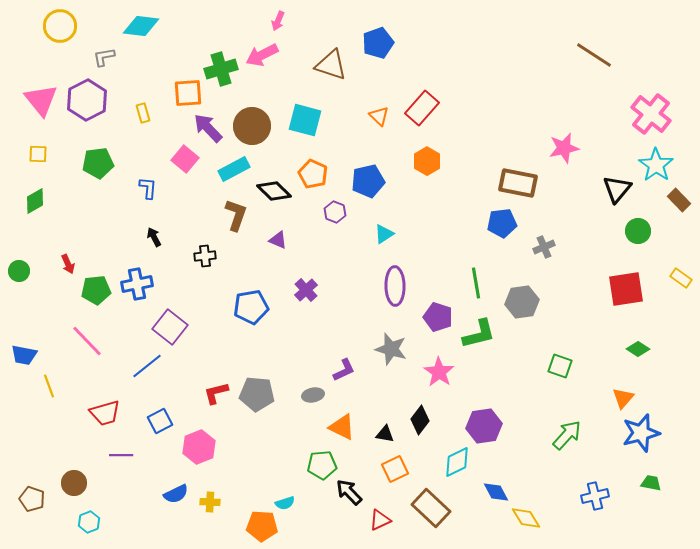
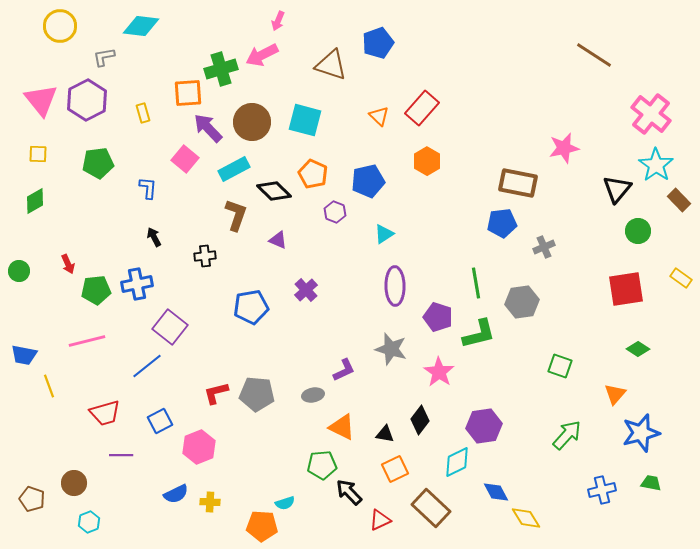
brown circle at (252, 126): moved 4 px up
pink line at (87, 341): rotated 60 degrees counterclockwise
orange triangle at (623, 398): moved 8 px left, 4 px up
blue cross at (595, 496): moved 7 px right, 6 px up
